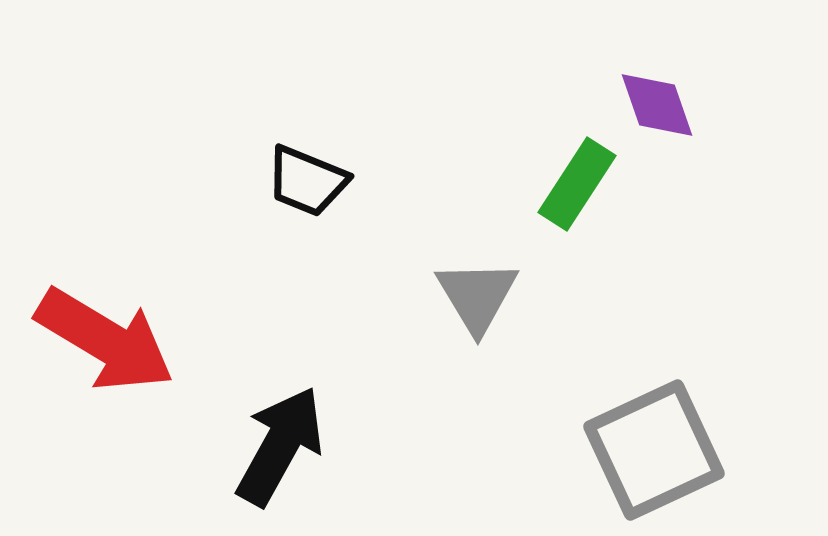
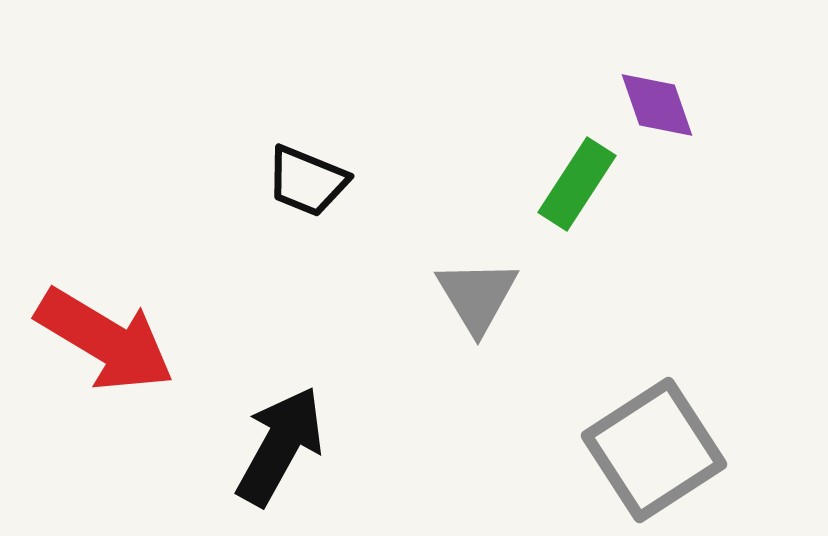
gray square: rotated 8 degrees counterclockwise
